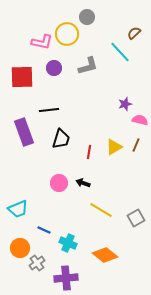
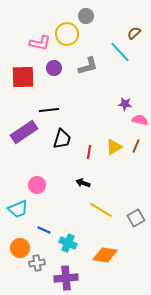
gray circle: moved 1 px left, 1 px up
pink L-shape: moved 2 px left, 1 px down
red square: moved 1 px right
purple star: rotated 24 degrees clockwise
purple rectangle: rotated 76 degrees clockwise
black trapezoid: moved 1 px right
brown line: moved 1 px down
pink circle: moved 22 px left, 2 px down
orange diamond: rotated 30 degrees counterclockwise
gray cross: rotated 28 degrees clockwise
